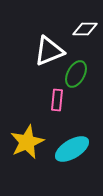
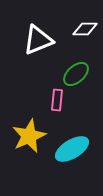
white triangle: moved 11 px left, 11 px up
green ellipse: rotated 20 degrees clockwise
yellow star: moved 2 px right, 6 px up
